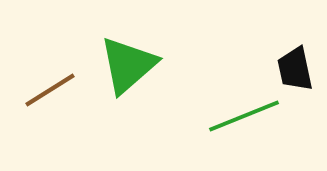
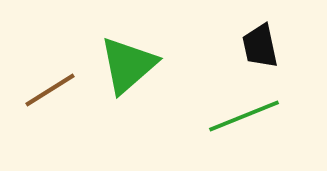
black trapezoid: moved 35 px left, 23 px up
